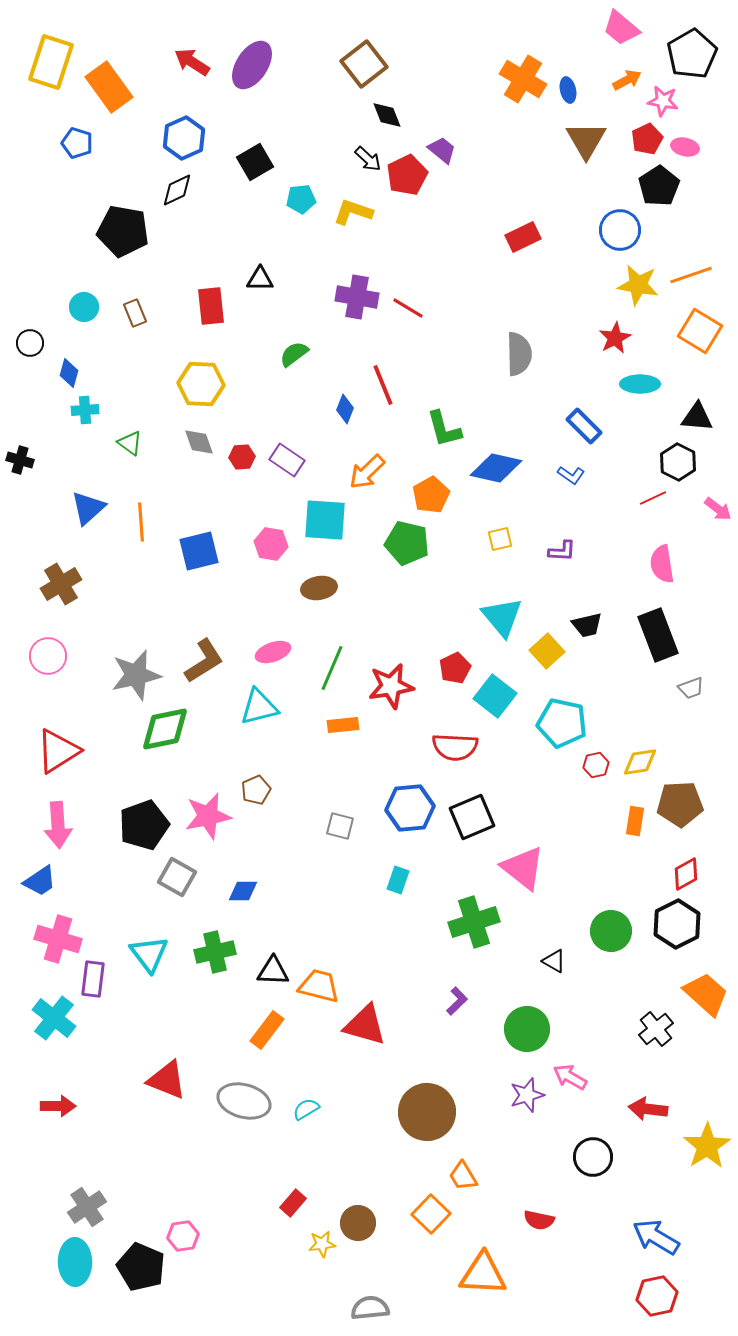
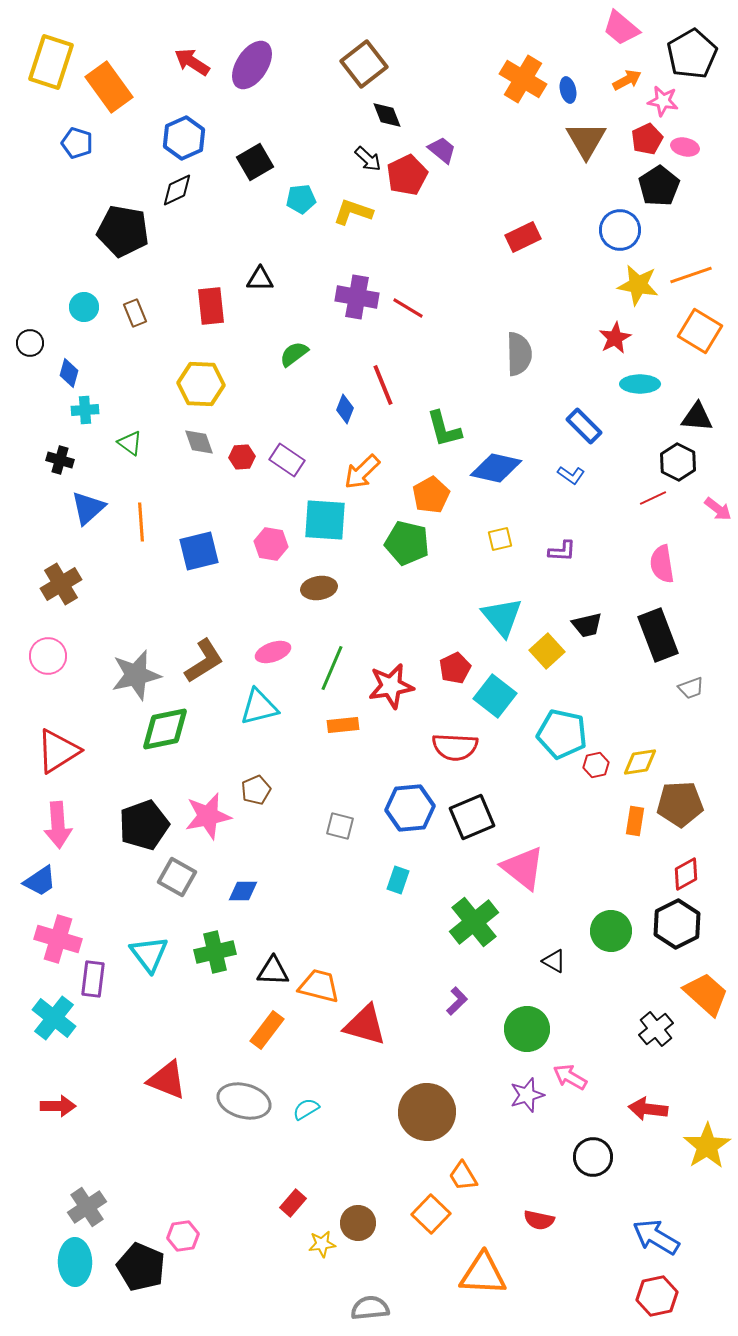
black cross at (20, 460): moved 40 px right
orange arrow at (367, 472): moved 5 px left
cyan pentagon at (562, 723): moved 11 px down
green cross at (474, 922): rotated 21 degrees counterclockwise
